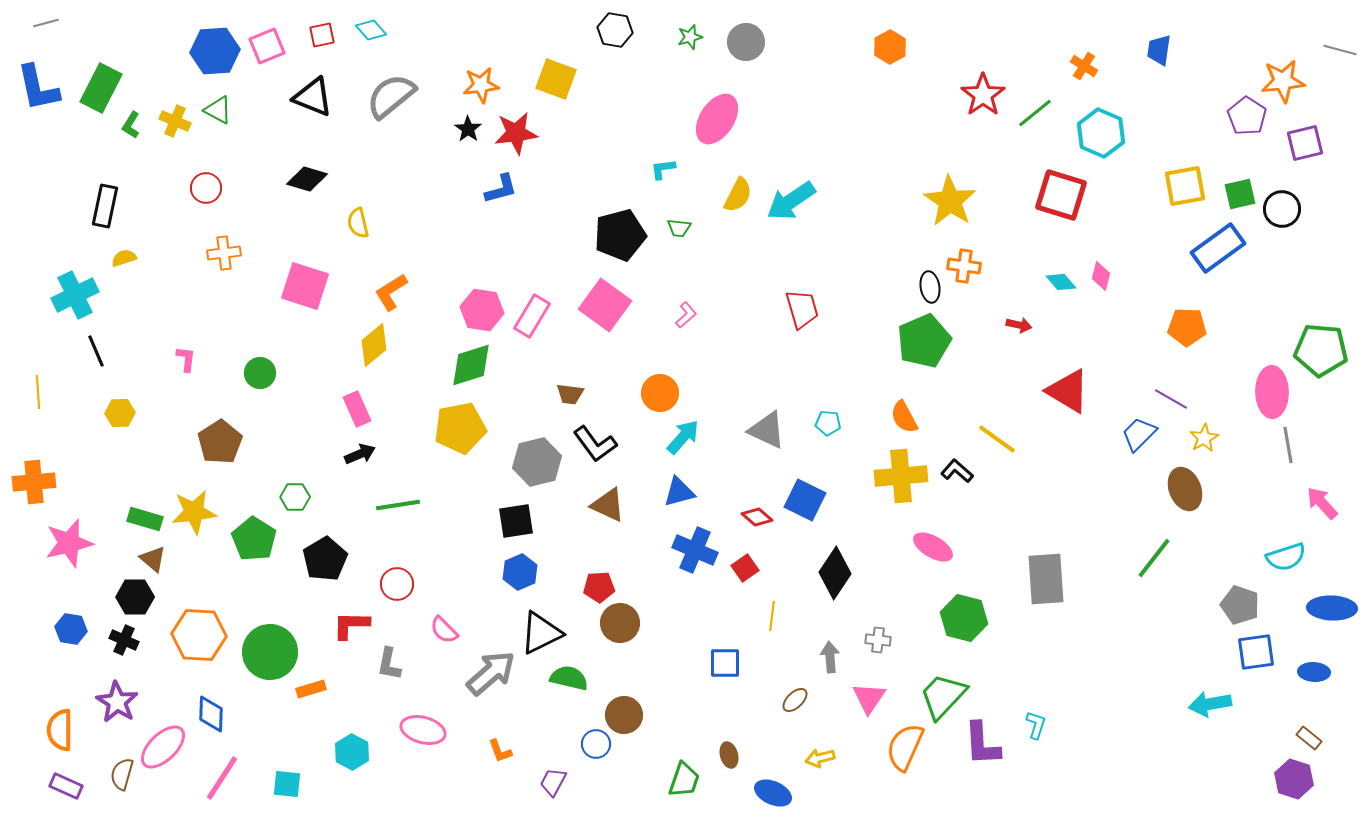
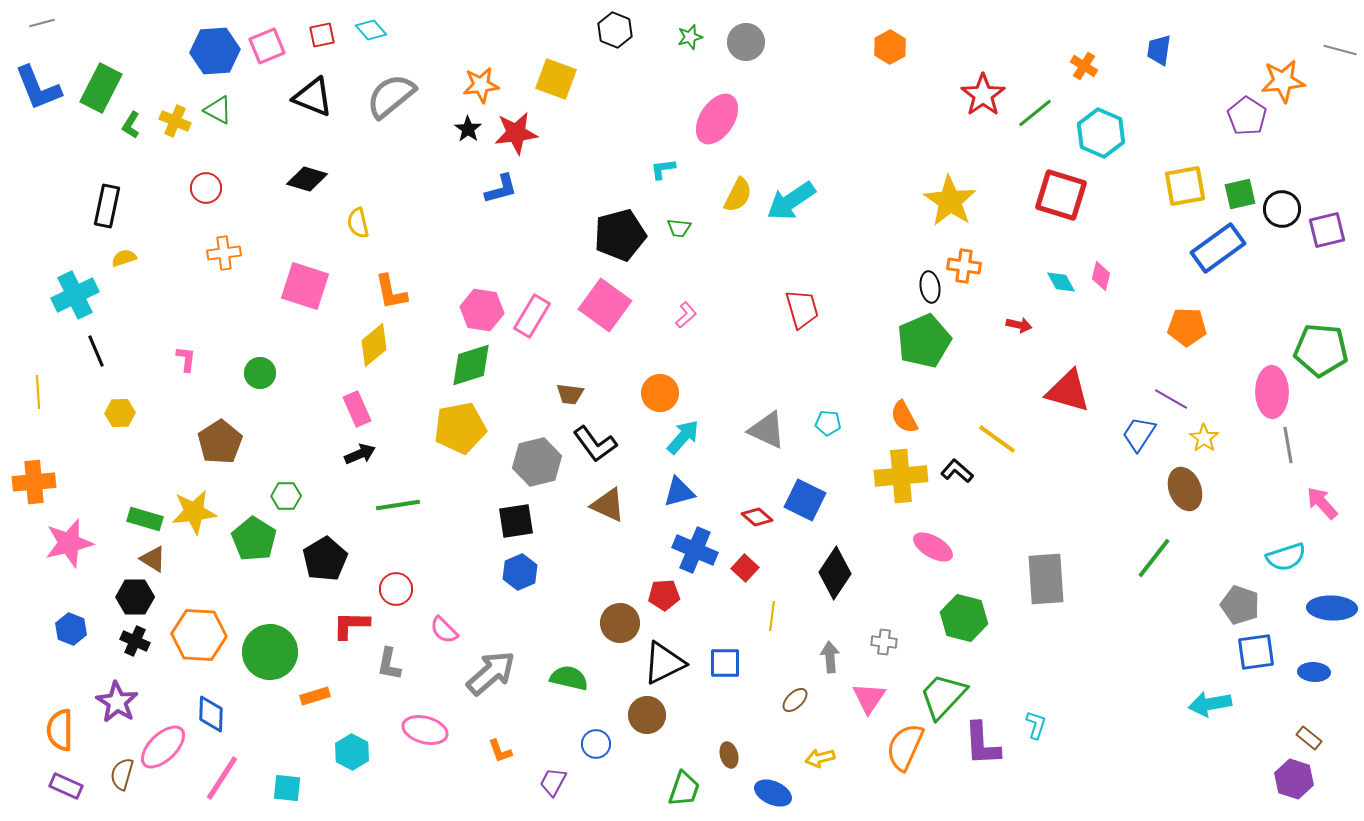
gray line at (46, 23): moved 4 px left
black hexagon at (615, 30): rotated 12 degrees clockwise
blue L-shape at (38, 88): rotated 10 degrees counterclockwise
purple square at (1305, 143): moved 22 px right, 87 px down
black rectangle at (105, 206): moved 2 px right
cyan diamond at (1061, 282): rotated 12 degrees clockwise
orange L-shape at (391, 292): rotated 69 degrees counterclockwise
red triangle at (1068, 391): rotated 15 degrees counterclockwise
blue trapezoid at (1139, 434): rotated 12 degrees counterclockwise
yellow star at (1204, 438): rotated 8 degrees counterclockwise
green hexagon at (295, 497): moved 9 px left, 1 px up
brown triangle at (153, 559): rotated 8 degrees counterclockwise
red square at (745, 568): rotated 12 degrees counterclockwise
red circle at (397, 584): moved 1 px left, 5 px down
red pentagon at (599, 587): moved 65 px right, 8 px down
blue hexagon at (71, 629): rotated 12 degrees clockwise
black triangle at (541, 633): moved 123 px right, 30 px down
black cross at (124, 640): moved 11 px right, 1 px down
gray cross at (878, 640): moved 6 px right, 2 px down
orange rectangle at (311, 689): moved 4 px right, 7 px down
brown circle at (624, 715): moved 23 px right
pink ellipse at (423, 730): moved 2 px right
green trapezoid at (684, 780): moved 9 px down
cyan square at (287, 784): moved 4 px down
